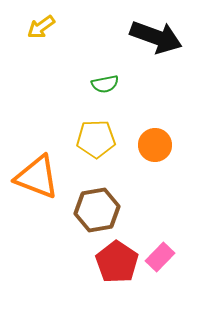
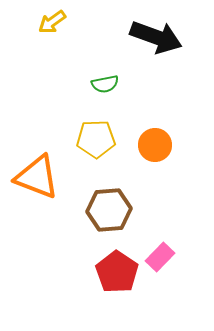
yellow arrow: moved 11 px right, 5 px up
brown hexagon: moved 12 px right; rotated 6 degrees clockwise
red pentagon: moved 10 px down
